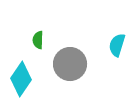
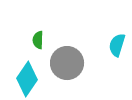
gray circle: moved 3 px left, 1 px up
cyan diamond: moved 6 px right
